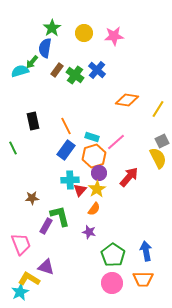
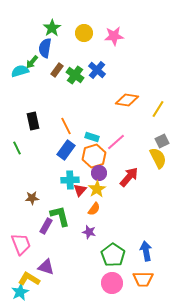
green line: moved 4 px right
